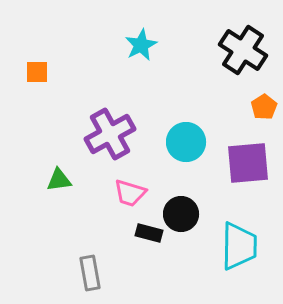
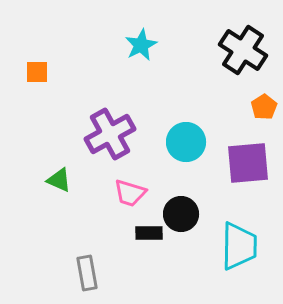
green triangle: rotated 32 degrees clockwise
black rectangle: rotated 16 degrees counterclockwise
gray rectangle: moved 3 px left
